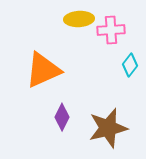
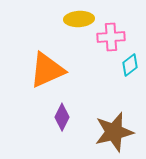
pink cross: moved 7 px down
cyan diamond: rotated 15 degrees clockwise
orange triangle: moved 4 px right
brown star: moved 6 px right, 4 px down
